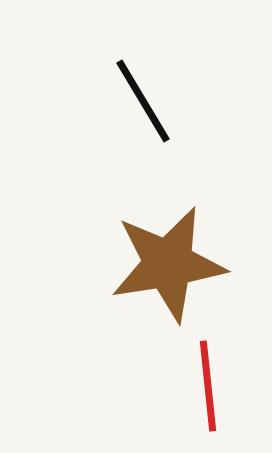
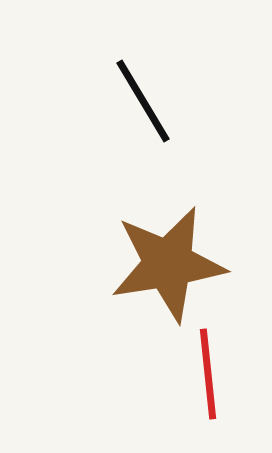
red line: moved 12 px up
